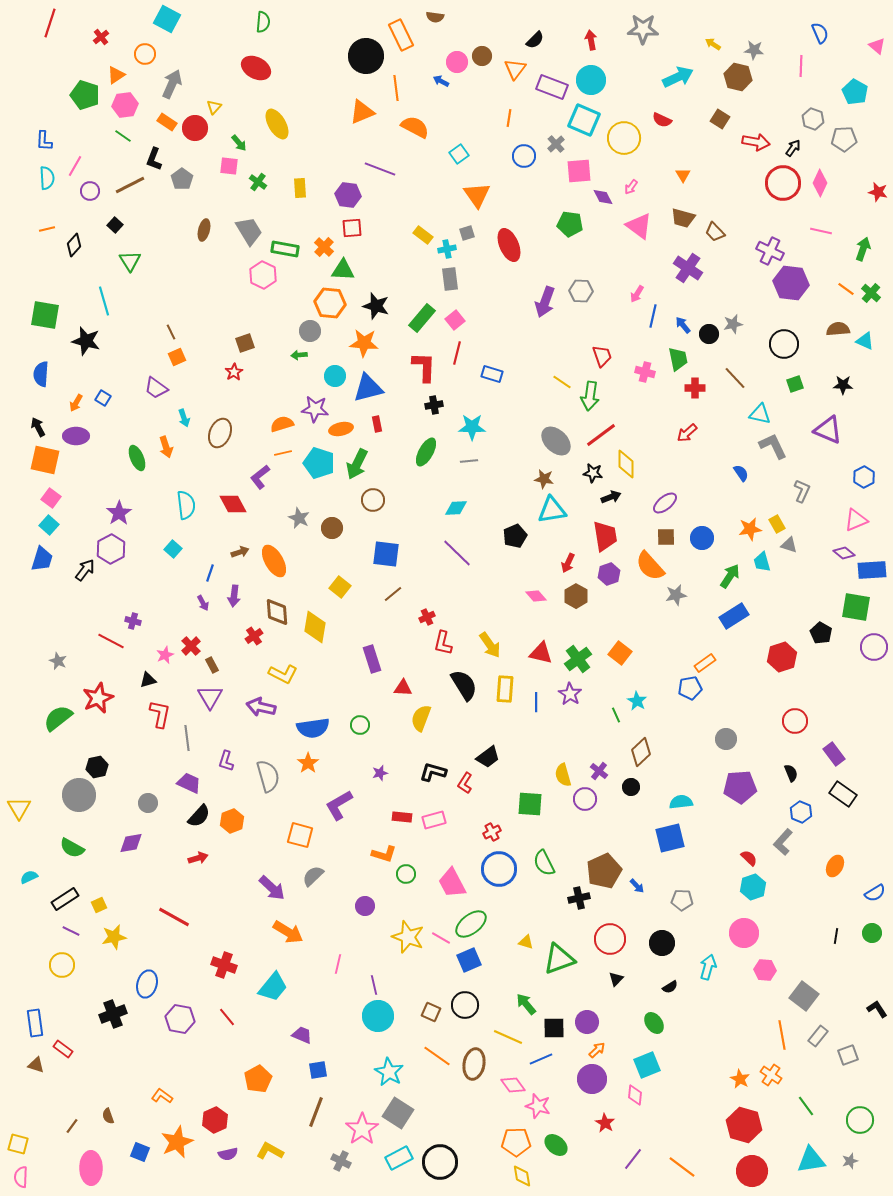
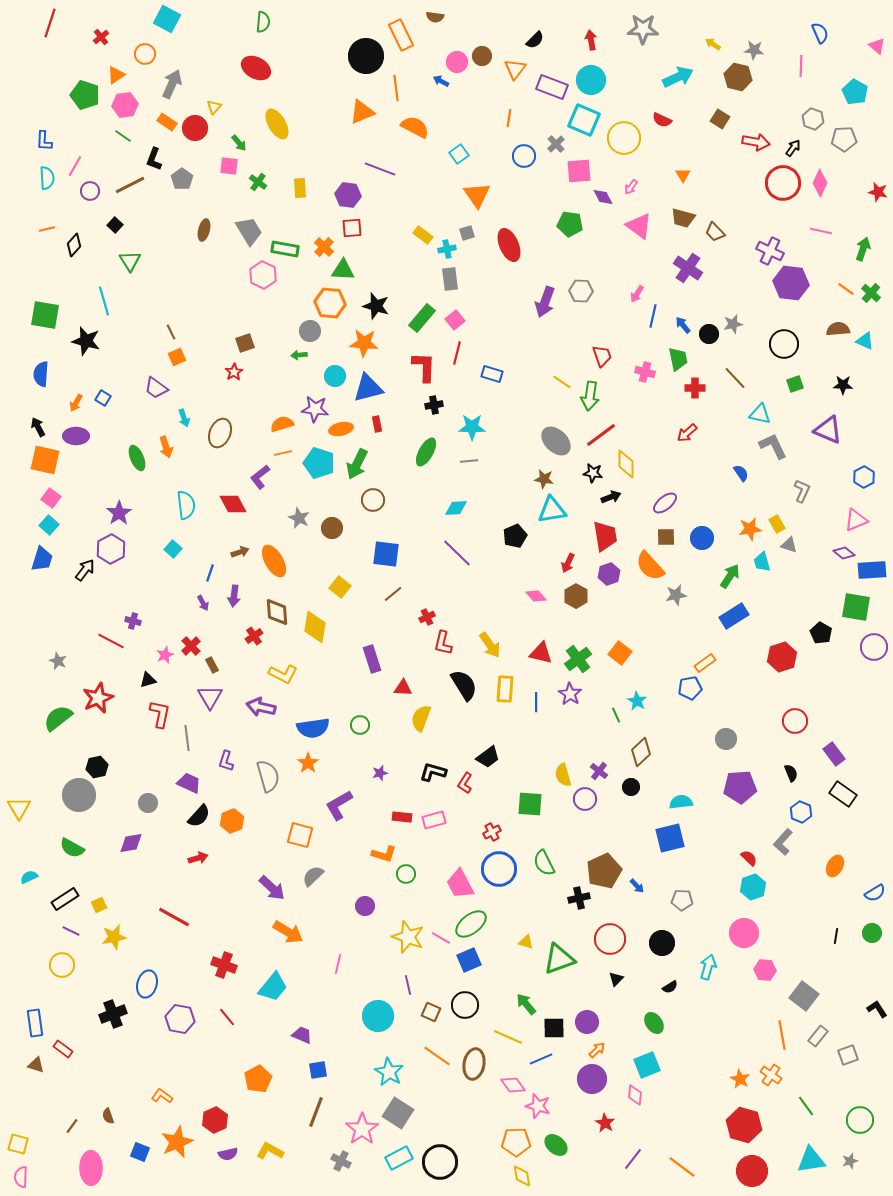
pink trapezoid at (452, 883): moved 8 px right, 1 px down
purple line at (374, 985): moved 34 px right
